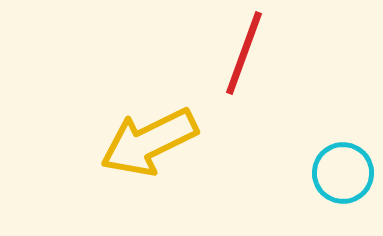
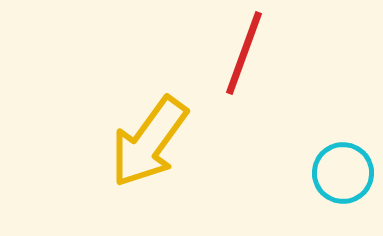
yellow arrow: rotated 28 degrees counterclockwise
